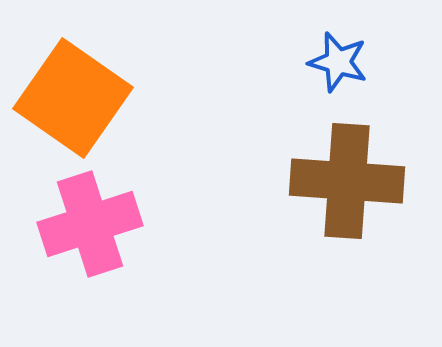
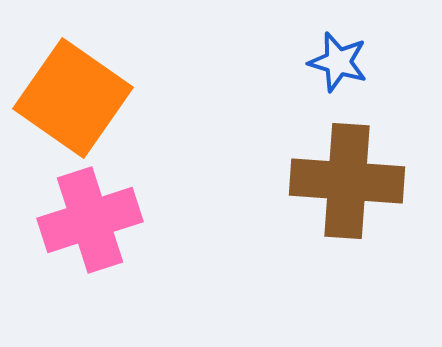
pink cross: moved 4 px up
